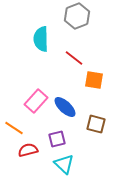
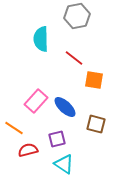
gray hexagon: rotated 10 degrees clockwise
cyan triangle: rotated 10 degrees counterclockwise
